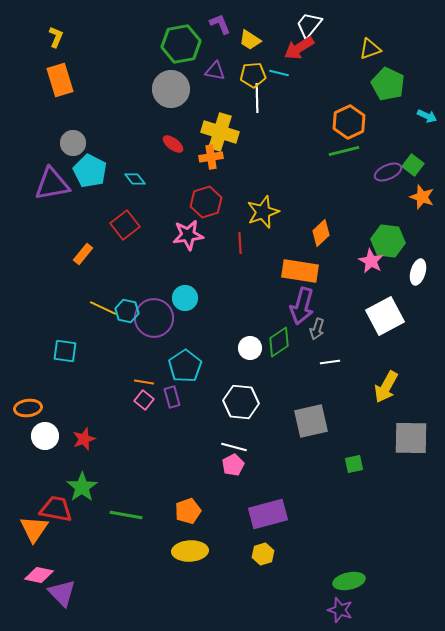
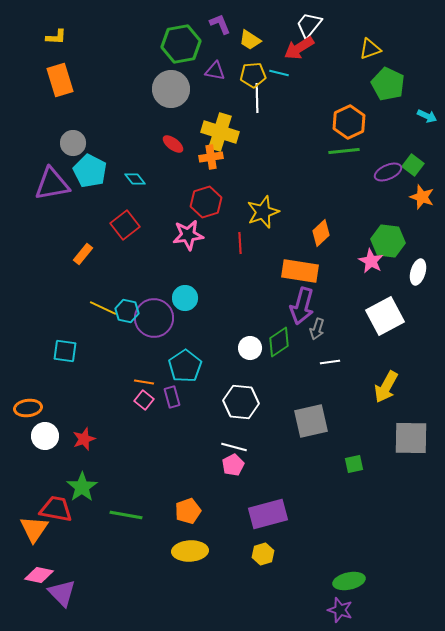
yellow L-shape at (56, 37): rotated 70 degrees clockwise
green line at (344, 151): rotated 8 degrees clockwise
